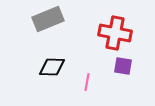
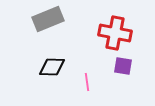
pink line: rotated 18 degrees counterclockwise
